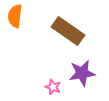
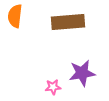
brown rectangle: moved 9 px up; rotated 40 degrees counterclockwise
pink star: rotated 28 degrees counterclockwise
